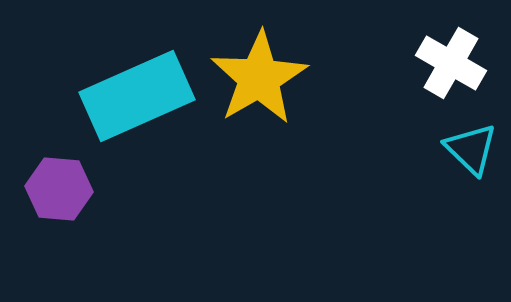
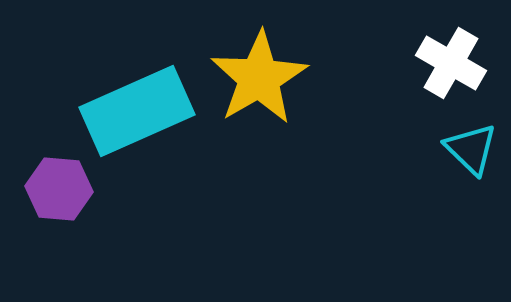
cyan rectangle: moved 15 px down
